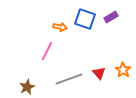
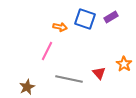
orange star: moved 1 px right, 6 px up
gray line: rotated 32 degrees clockwise
